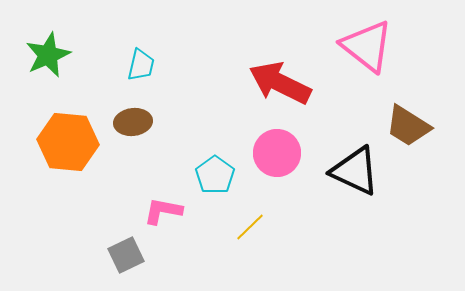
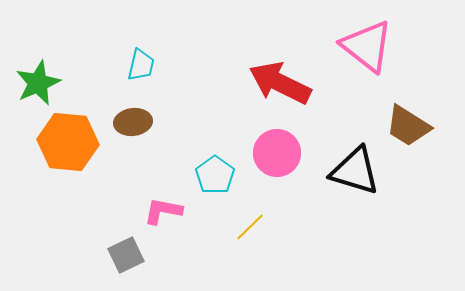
green star: moved 10 px left, 28 px down
black triangle: rotated 8 degrees counterclockwise
